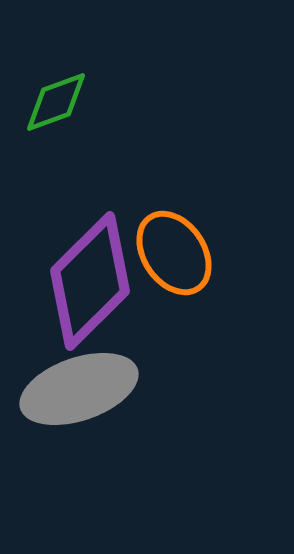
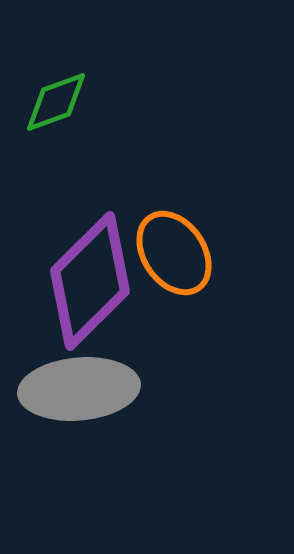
gray ellipse: rotated 14 degrees clockwise
